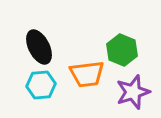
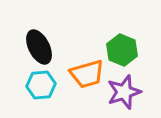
orange trapezoid: rotated 9 degrees counterclockwise
purple star: moved 9 px left
